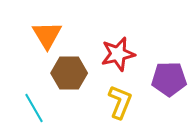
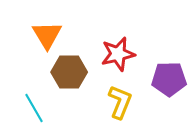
brown hexagon: moved 1 px up
